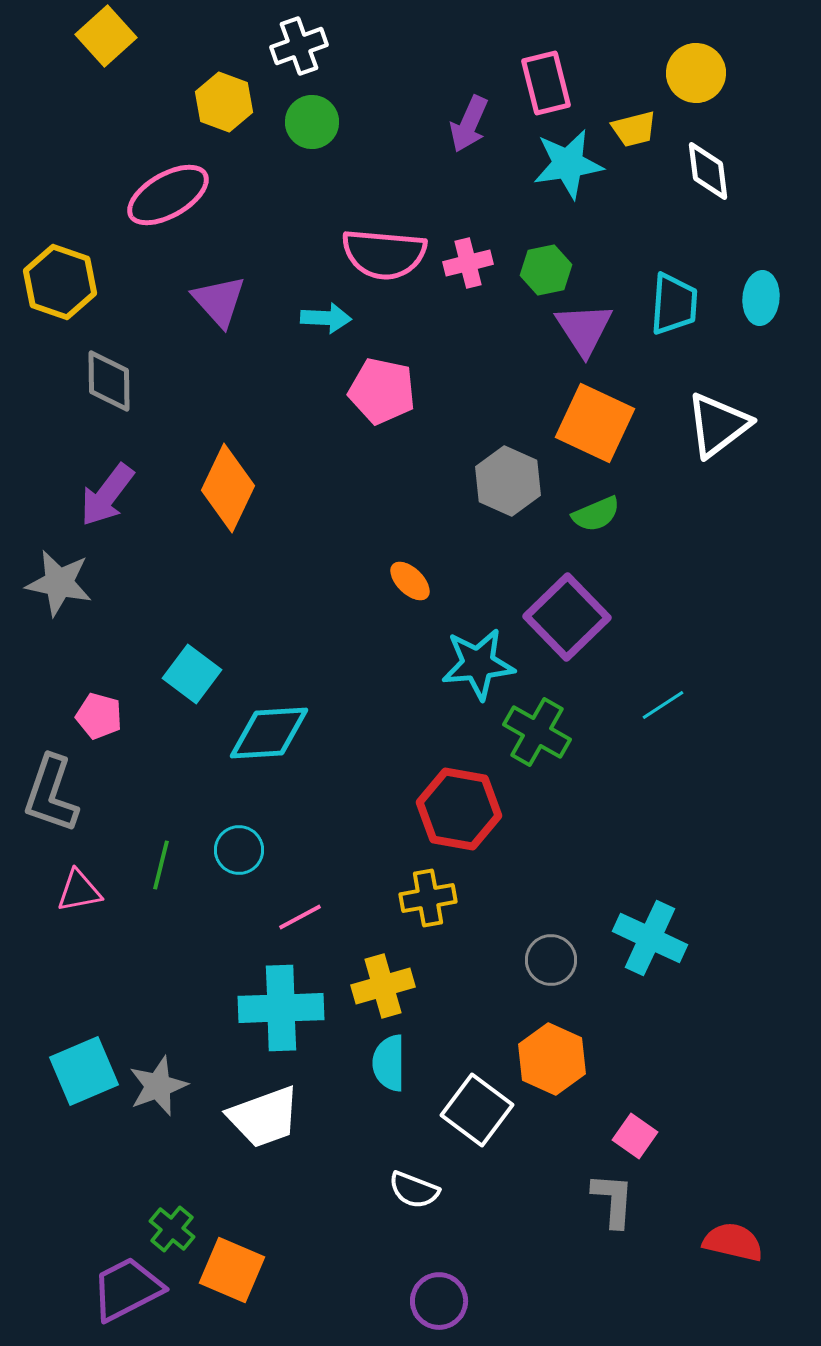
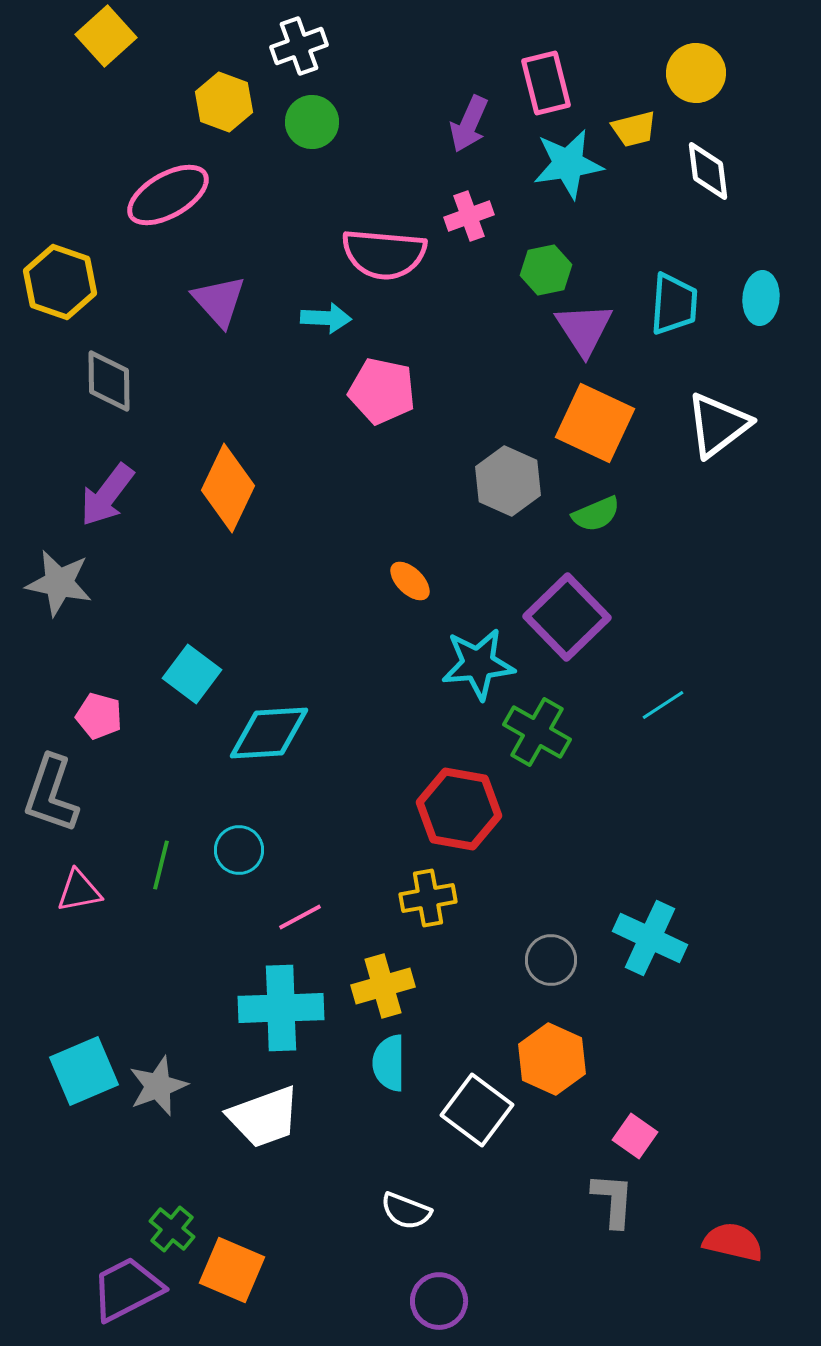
pink cross at (468, 263): moved 1 px right, 47 px up; rotated 6 degrees counterclockwise
white semicircle at (414, 1190): moved 8 px left, 21 px down
